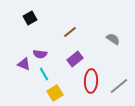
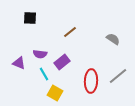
black square: rotated 32 degrees clockwise
purple rectangle: moved 13 px left, 3 px down
purple triangle: moved 5 px left, 1 px up
gray line: moved 1 px left, 10 px up
yellow square: rotated 28 degrees counterclockwise
